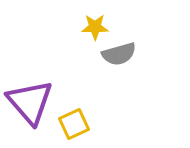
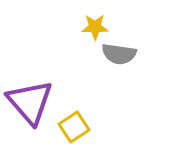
gray semicircle: rotated 24 degrees clockwise
yellow square: moved 3 px down; rotated 8 degrees counterclockwise
